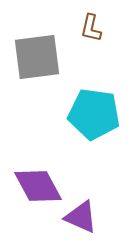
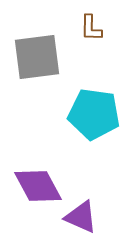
brown L-shape: rotated 12 degrees counterclockwise
